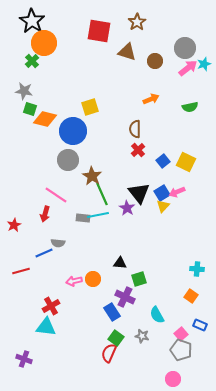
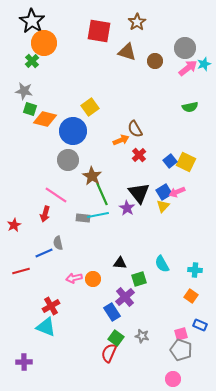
orange arrow at (151, 99): moved 30 px left, 41 px down
yellow square at (90, 107): rotated 18 degrees counterclockwise
brown semicircle at (135, 129): rotated 30 degrees counterclockwise
red cross at (138, 150): moved 1 px right, 5 px down
blue square at (163, 161): moved 7 px right
blue square at (162, 193): moved 2 px right, 1 px up
gray semicircle at (58, 243): rotated 72 degrees clockwise
cyan cross at (197, 269): moved 2 px left, 1 px down
pink arrow at (74, 281): moved 3 px up
purple cross at (125, 297): rotated 24 degrees clockwise
cyan semicircle at (157, 315): moved 5 px right, 51 px up
cyan triangle at (46, 327): rotated 15 degrees clockwise
pink square at (181, 334): rotated 24 degrees clockwise
purple cross at (24, 359): moved 3 px down; rotated 21 degrees counterclockwise
